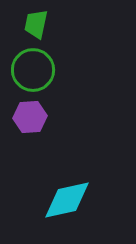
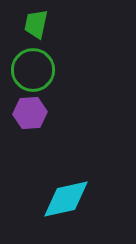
purple hexagon: moved 4 px up
cyan diamond: moved 1 px left, 1 px up
